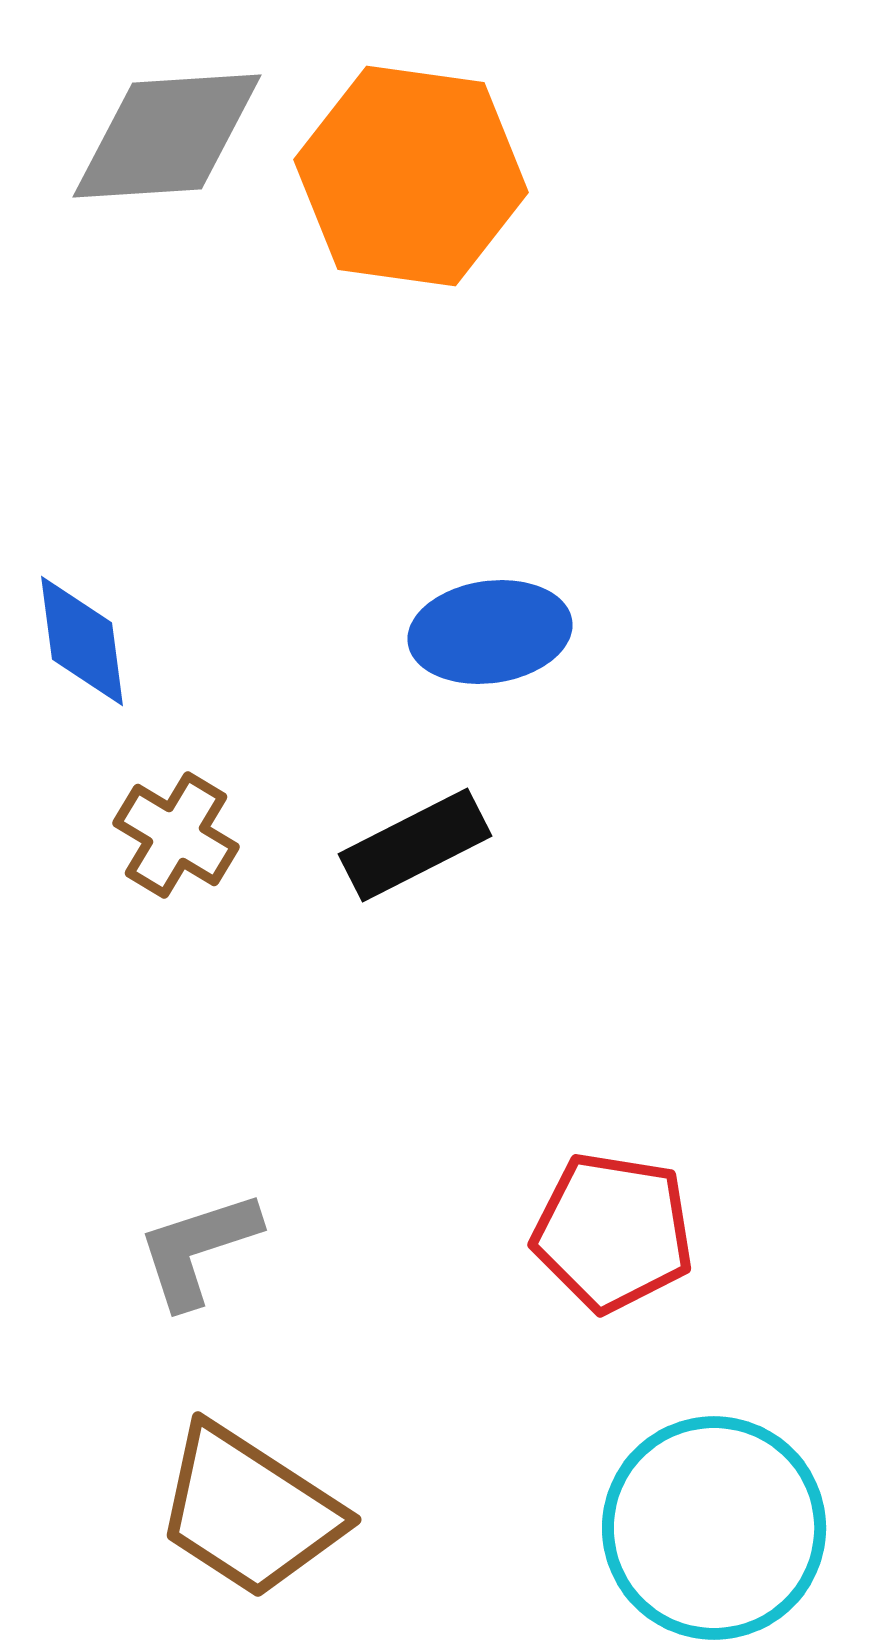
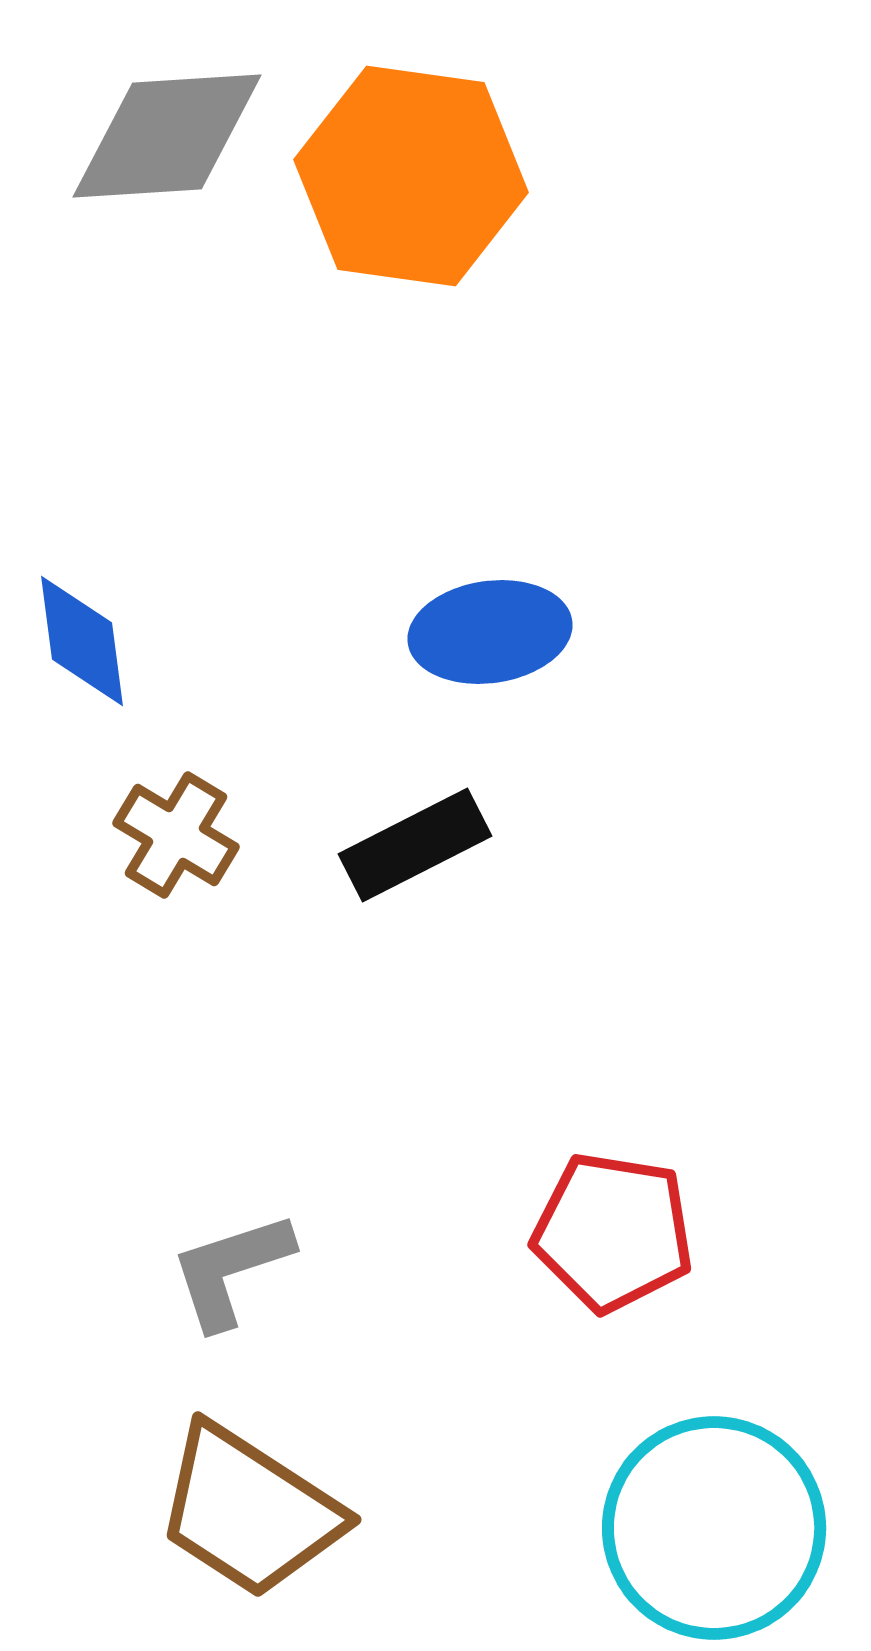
gray L-shape: moved 33 px right, 21 px down
